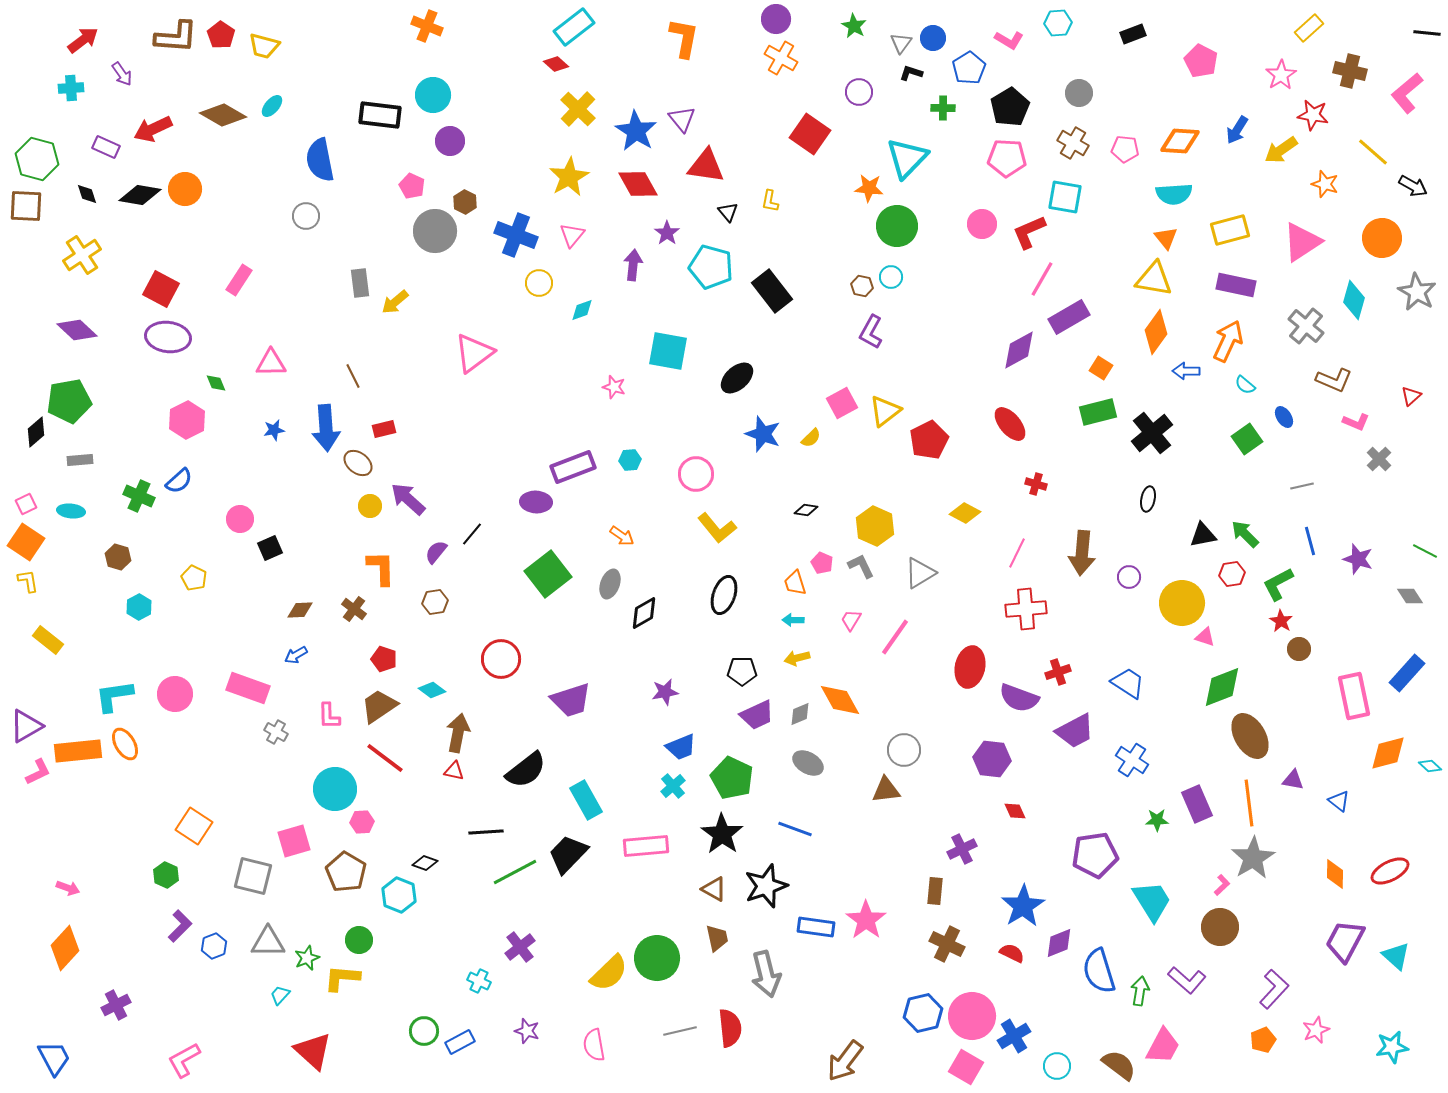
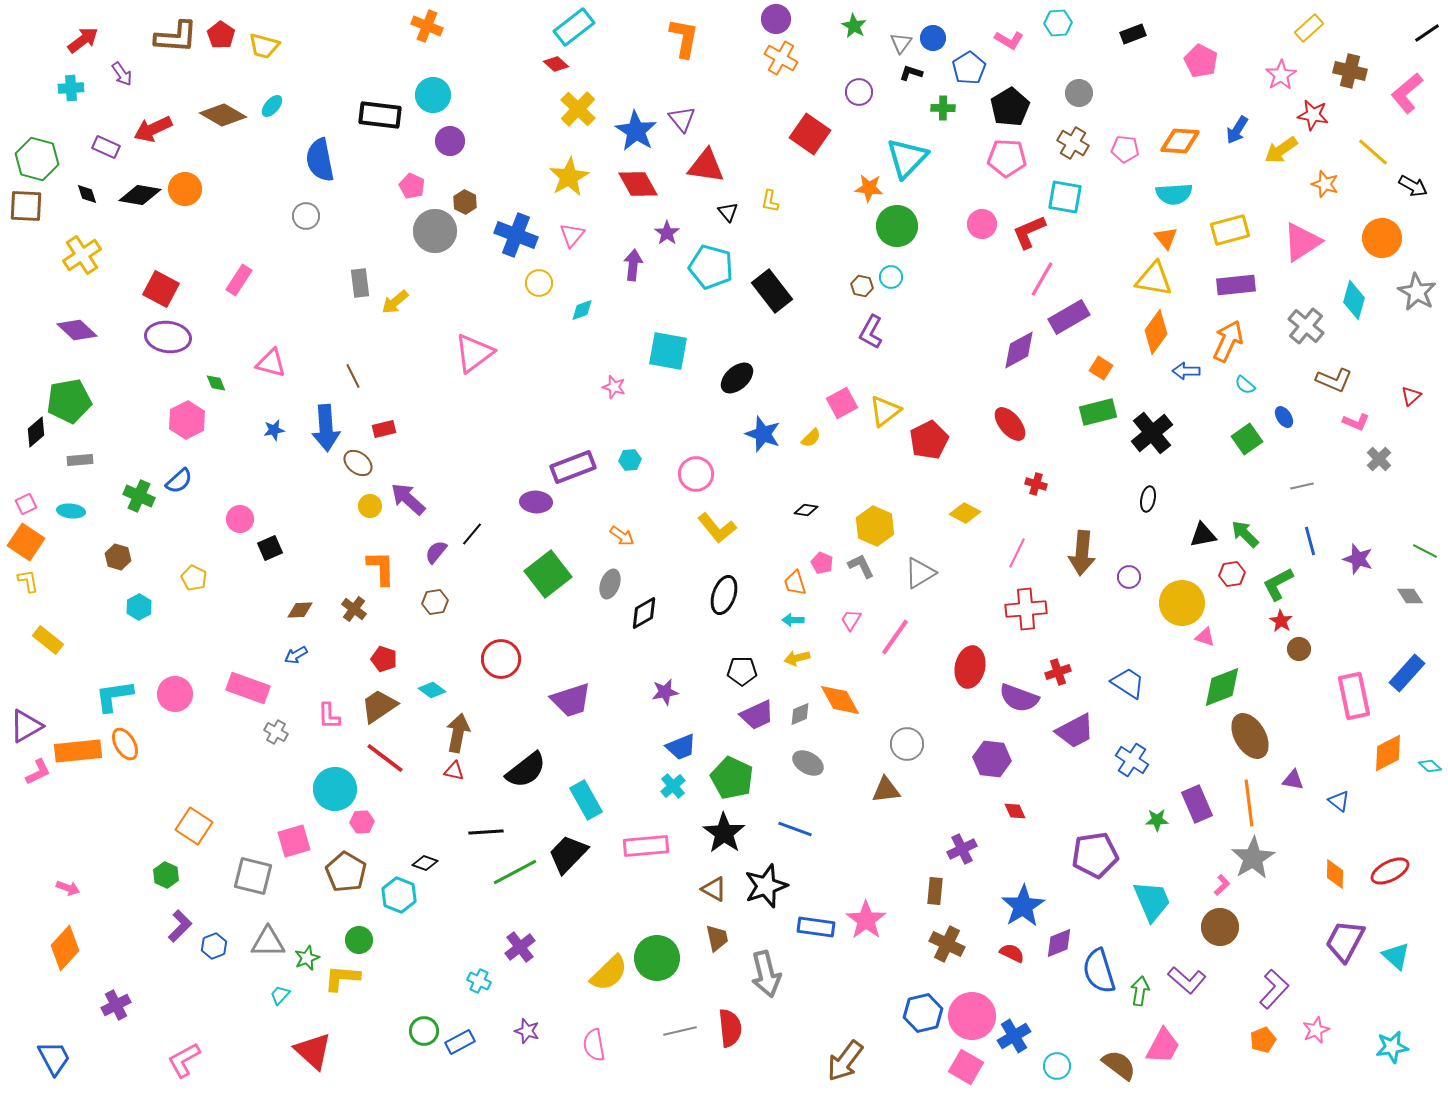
black line at (1427, 33): rotated 40 degrees counterclockwise
purple rectangle at (1236, 285): rotated 18 degrees counterclockwise
pink triangle at (271, 363): rotated 16 degrees clockwise
gray circle at (904, 750): moved 3 px right, 6 px up
orange diamond at (1388, 753): rotated 12 degrees counterclockwise
black star at (722, 834): moved 2 px right, 1 px up
cyan trapezoid at (1152, 901): rotated 9 degrees clockwise
